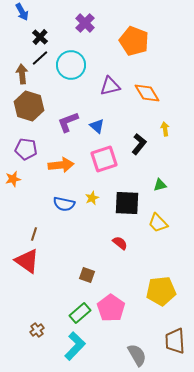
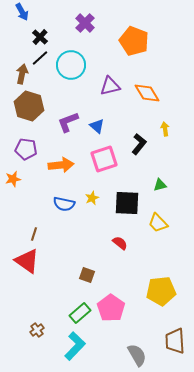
brown arrow: rotated 18 degrees clockwise
